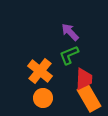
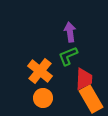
purple arrow: rotated 36 degrees clockwise
green L-shape: moved 1 px left, 1 px down
orange rectangle: moved 2 px right, 1 px down
